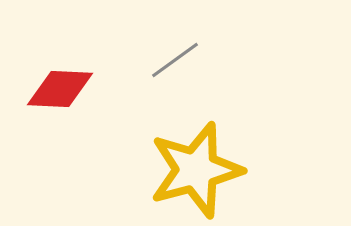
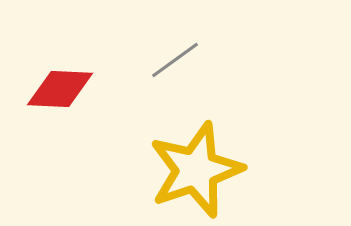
yellow star: rotated 4 degrees counterclockwise
